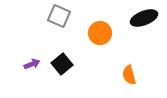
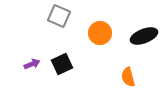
black ellipse: moved 18 px down
black square: rotated 15 degrees clockwise
orange semicircle: moved 1 px left, 2 px down
